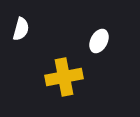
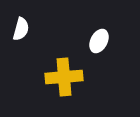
yellow cross: rotated 6 degrees clockwise
